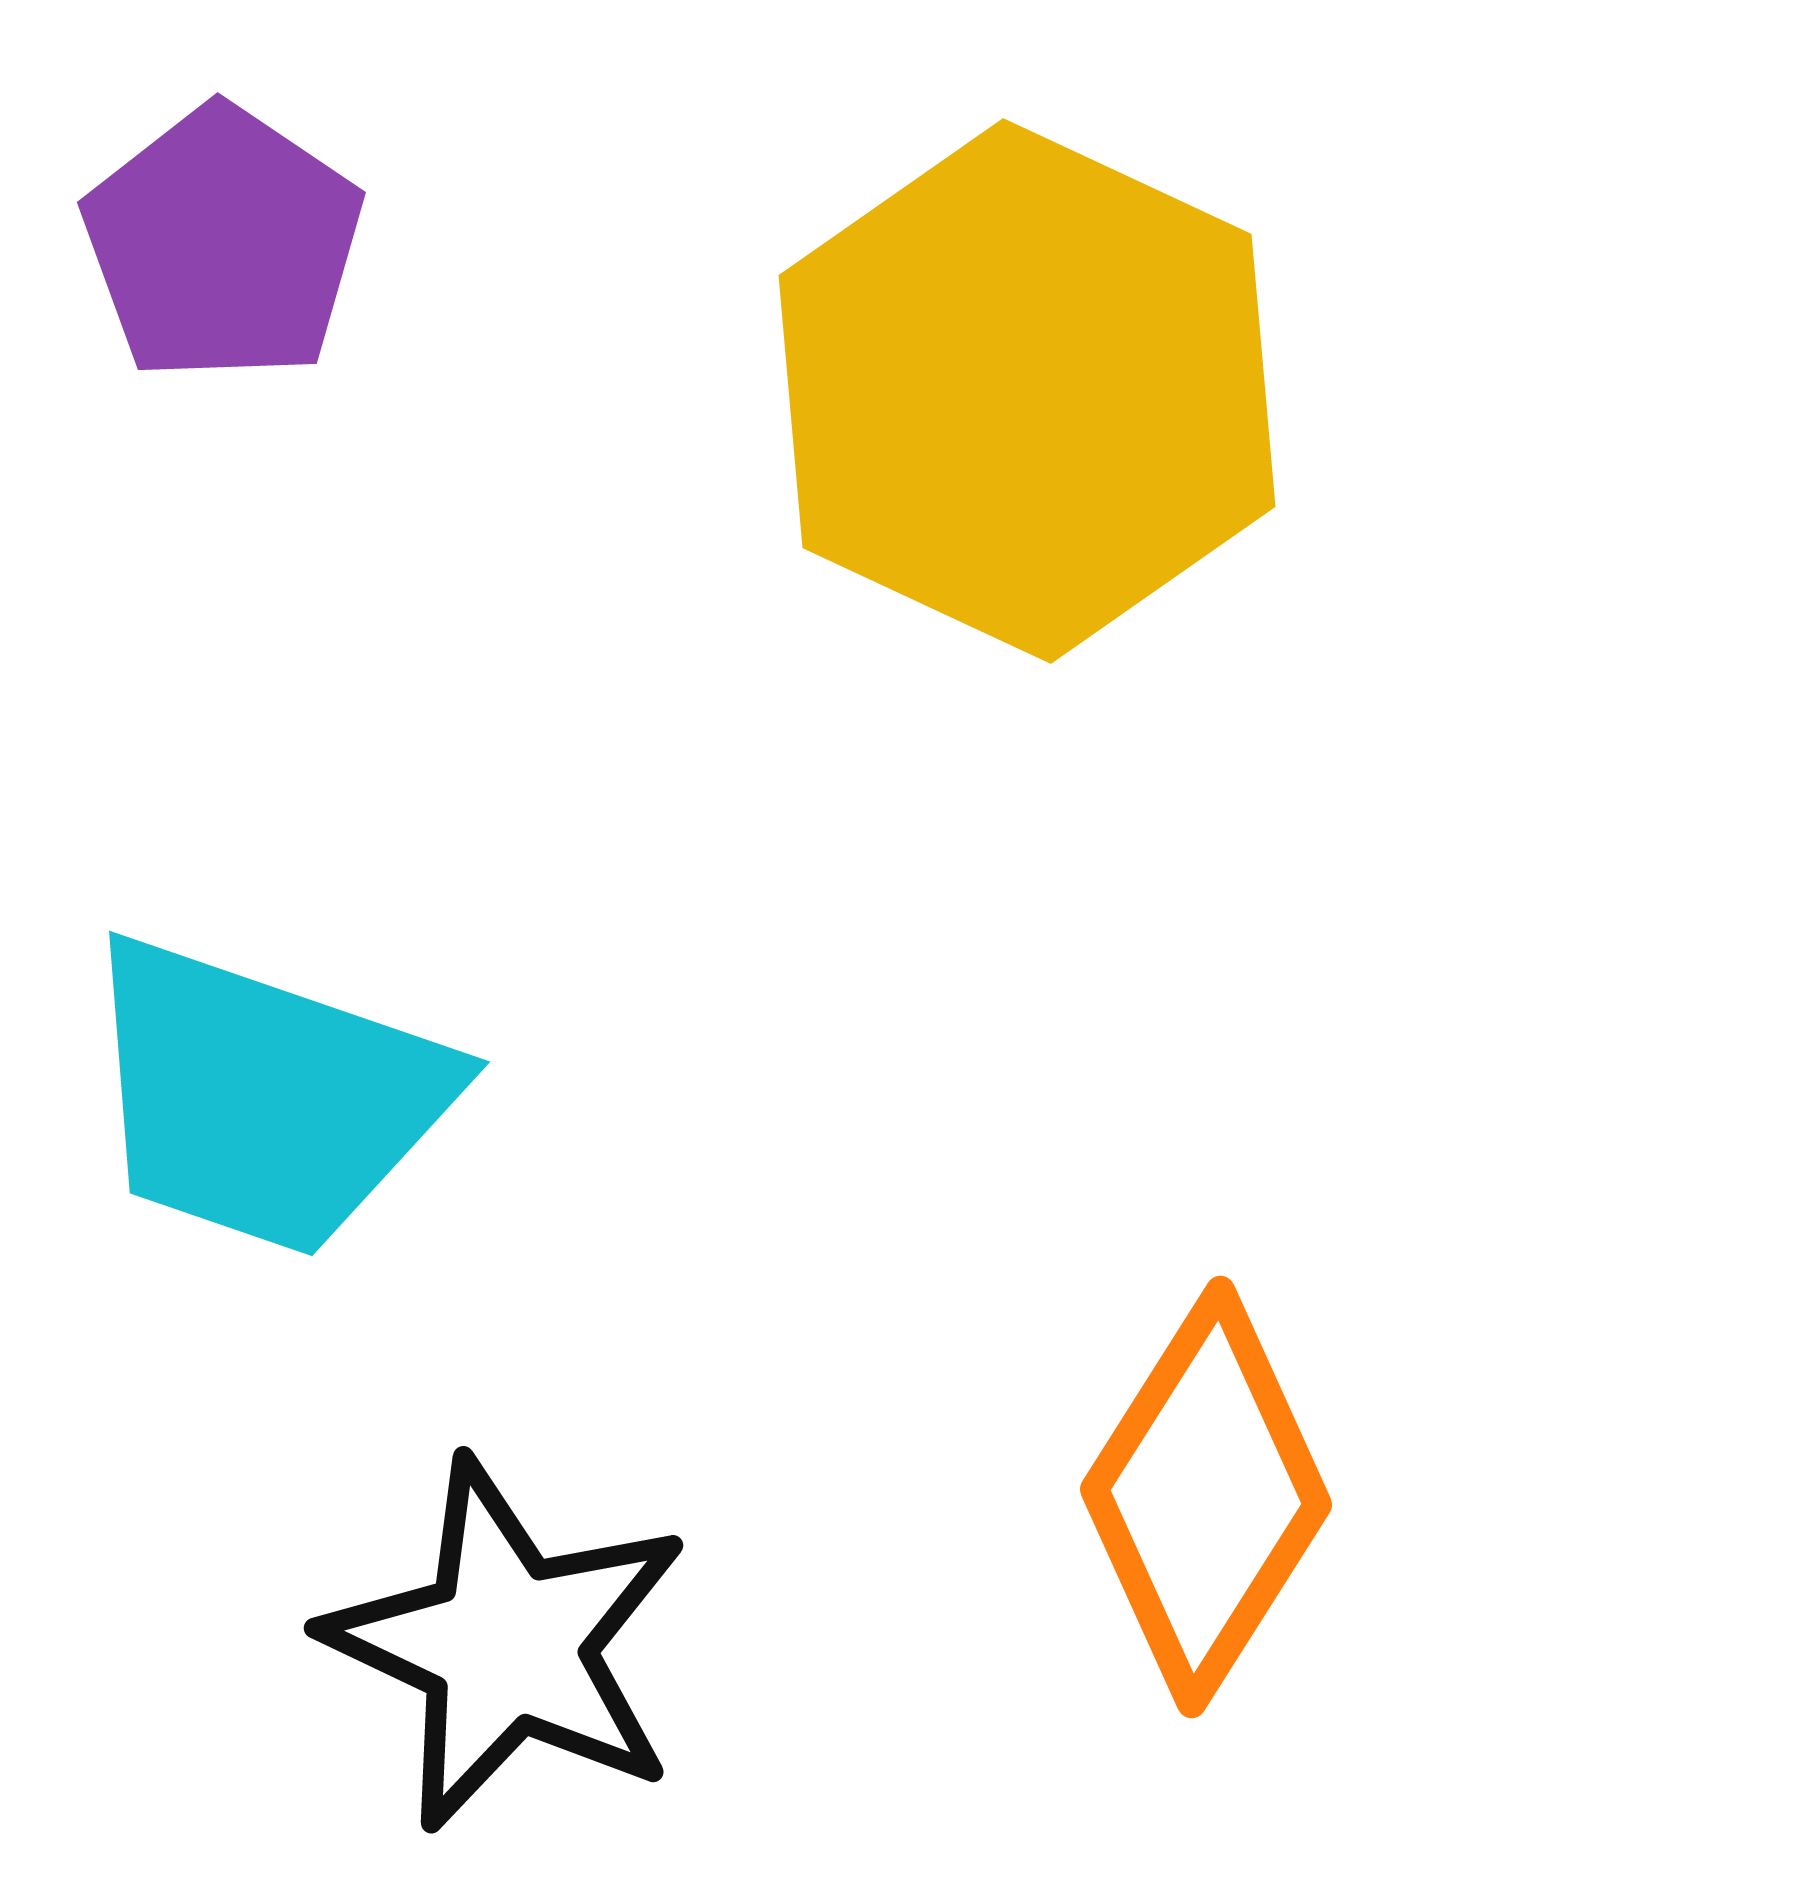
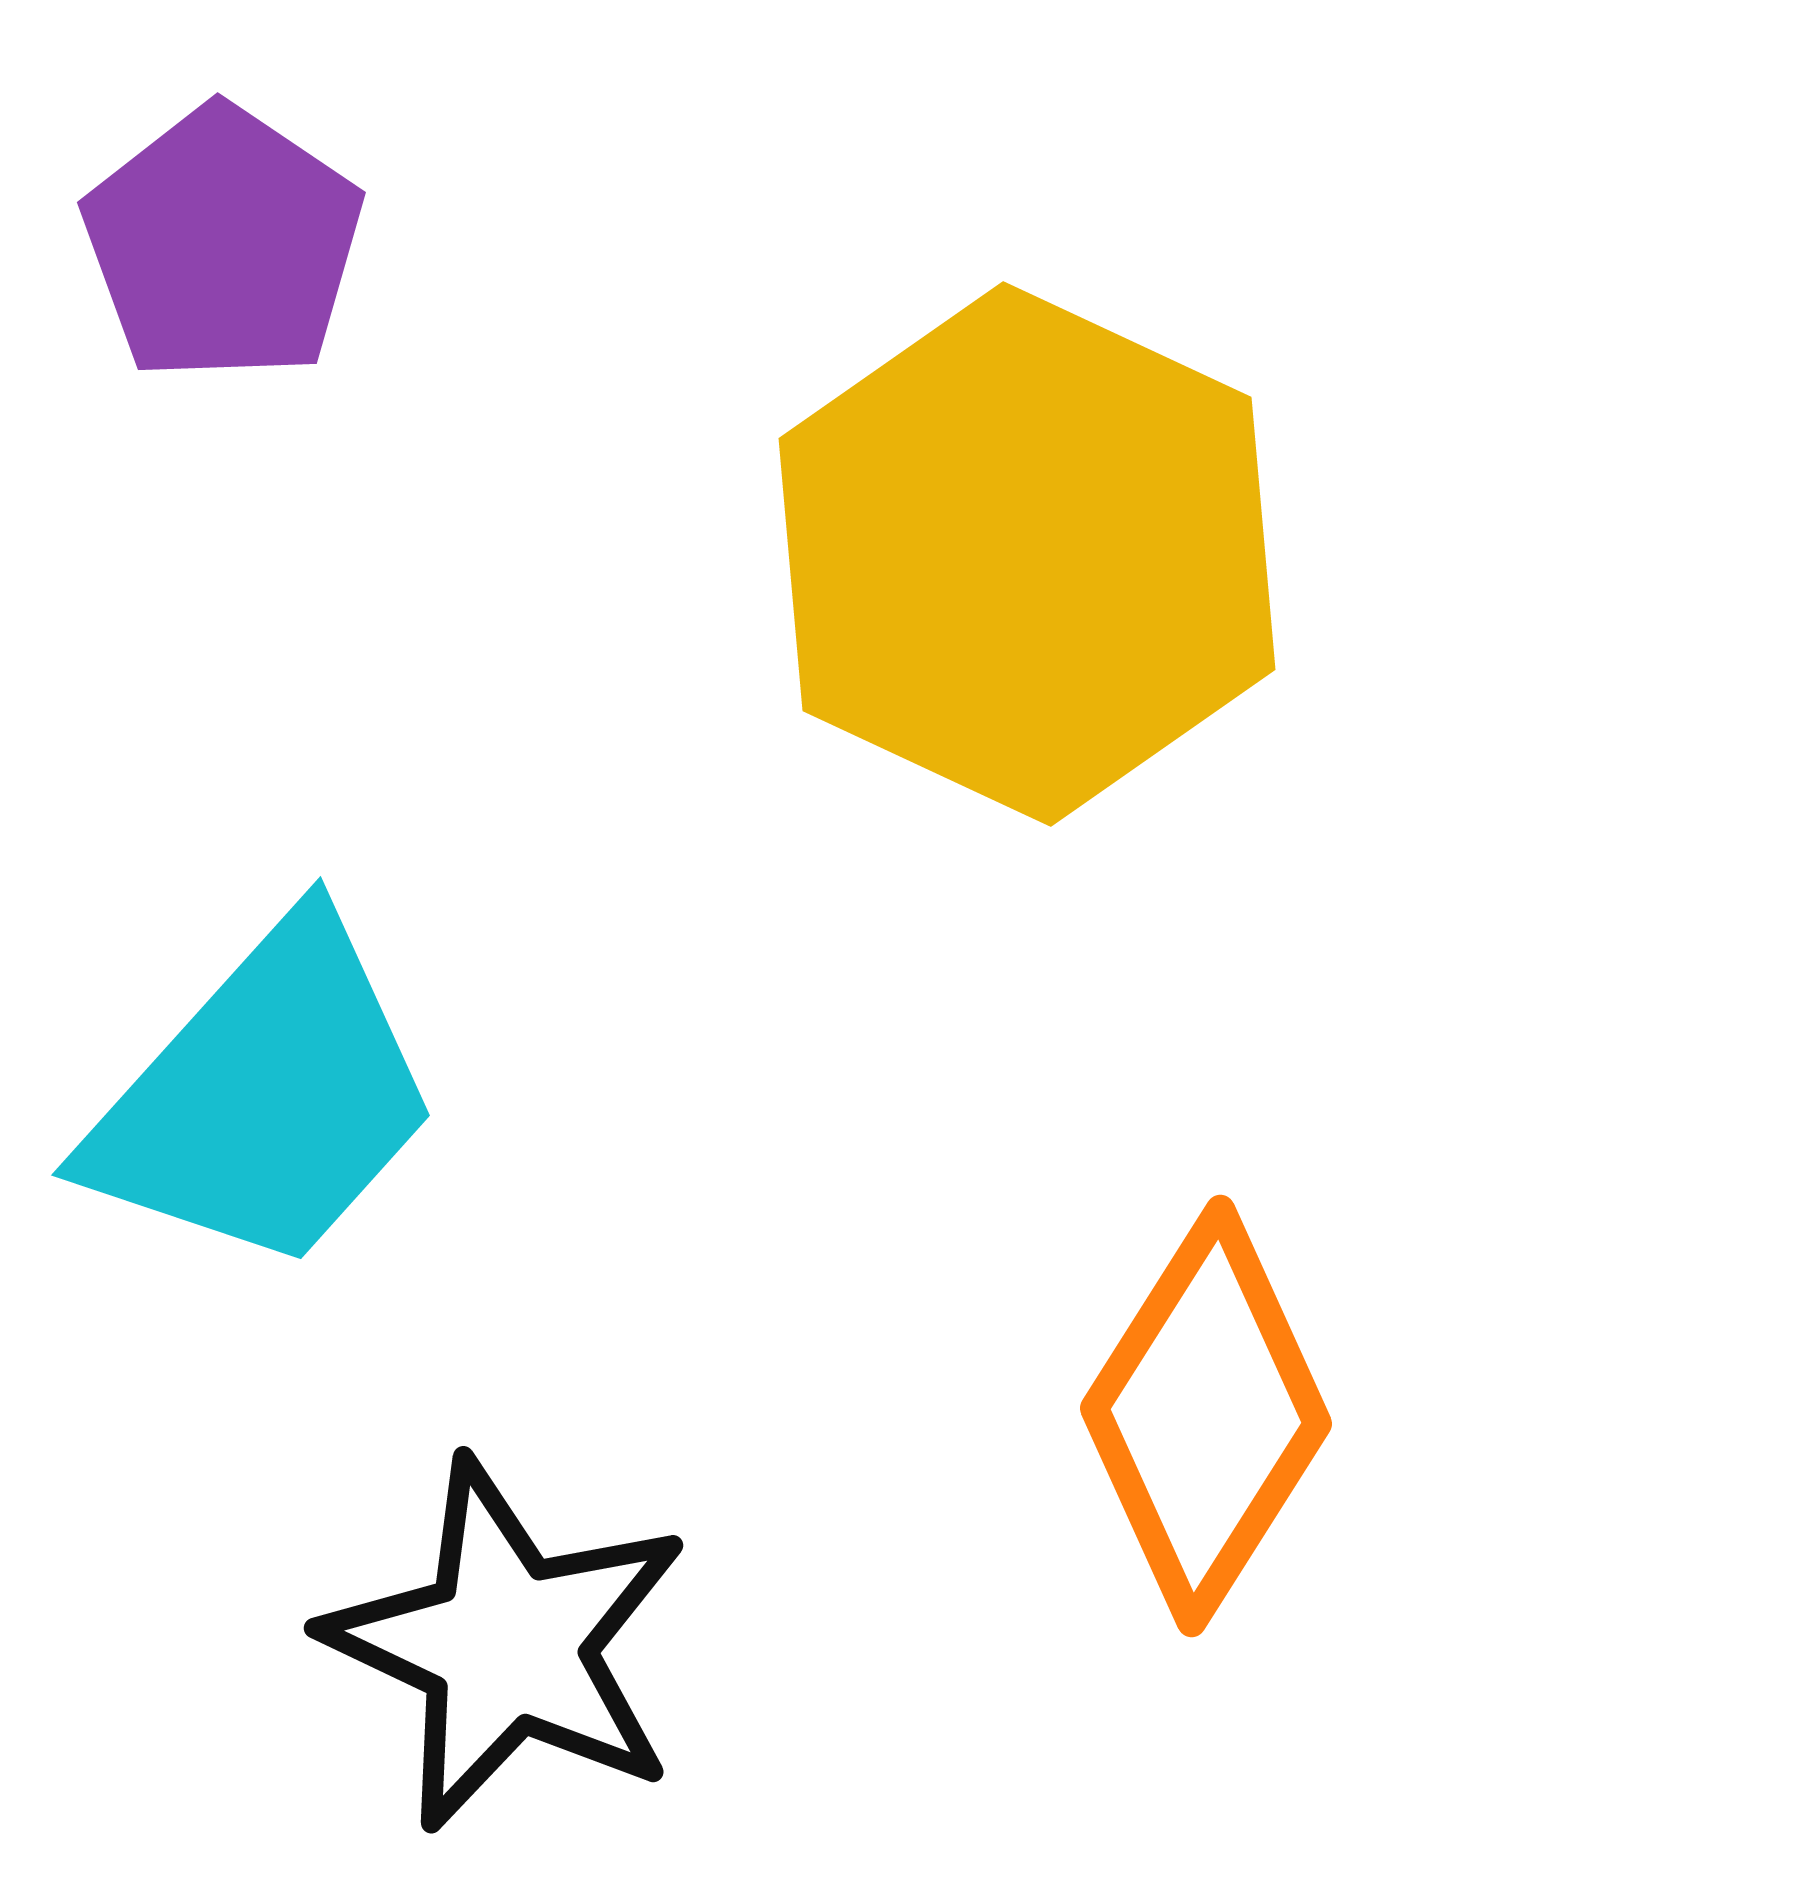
yellow hexagon: moved 163 px down
cyan trapezoid: rotated 67 degrees counterclockwise
orange diamond: moved 81 px up
